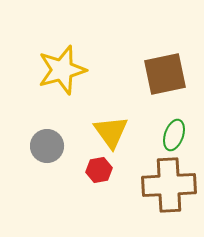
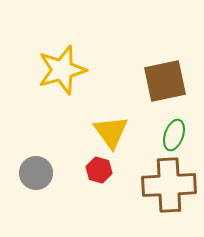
brown square: moved 7 px down
gray circle: moved 11 px left, 27 px down
red hexagon: rotated 25 degrees clockwise
